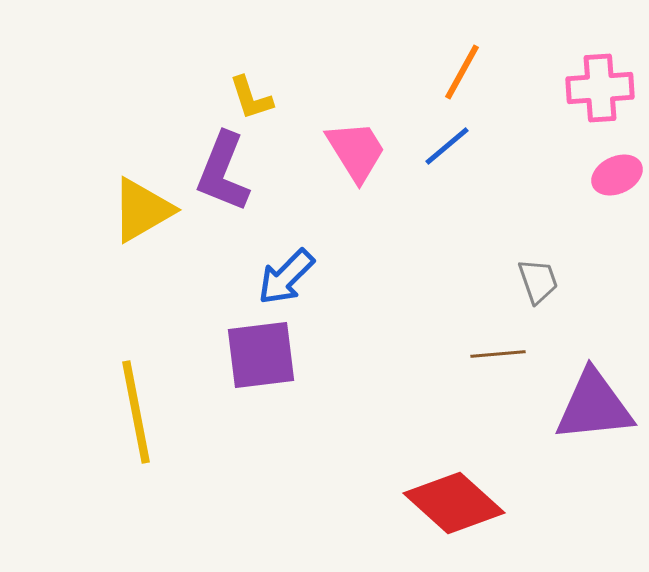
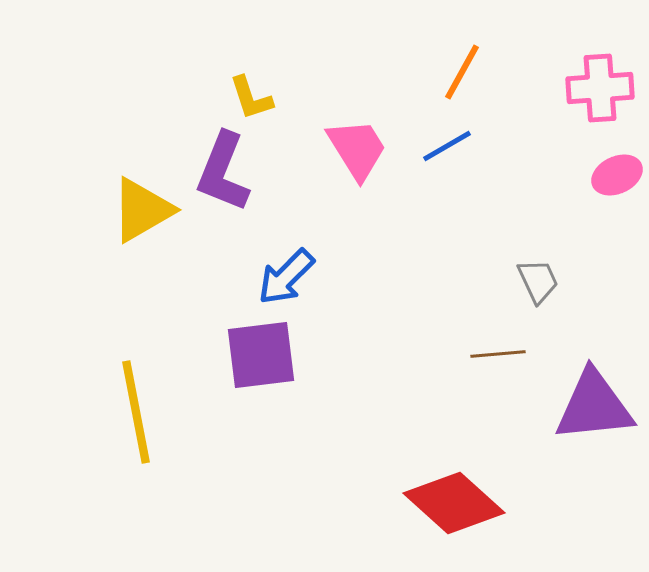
blue line: rotated 10 degrees clockwise
pink trapezoid: moved 1 px right, 2 px up
gray trapezoid: rotated 6 degrees counterclockwise
